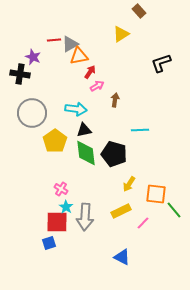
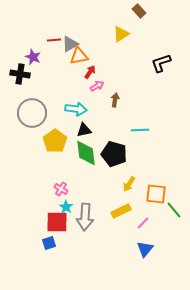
blue triangle: moved 23 px right, 8 px up; rotated 42 degrees clockwise
